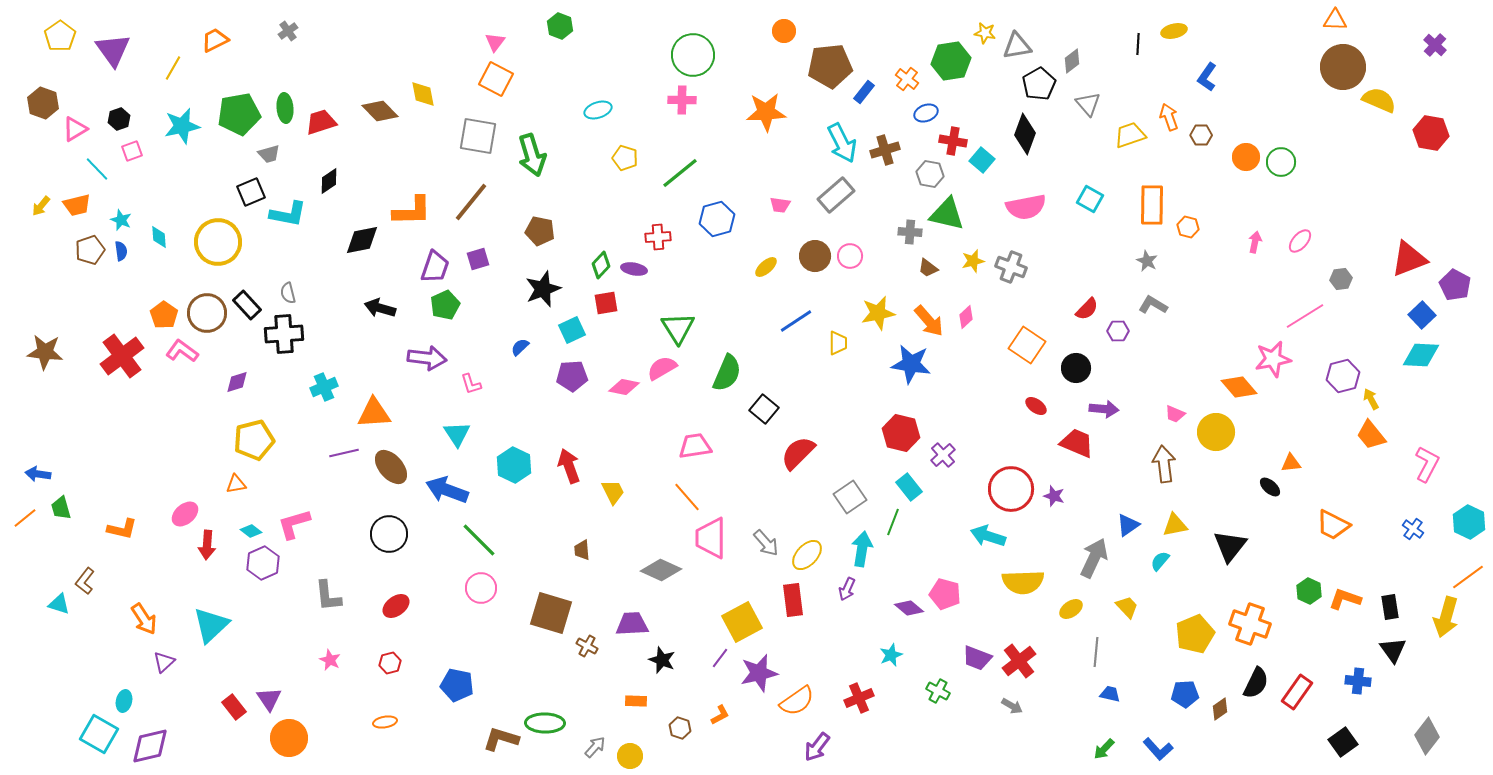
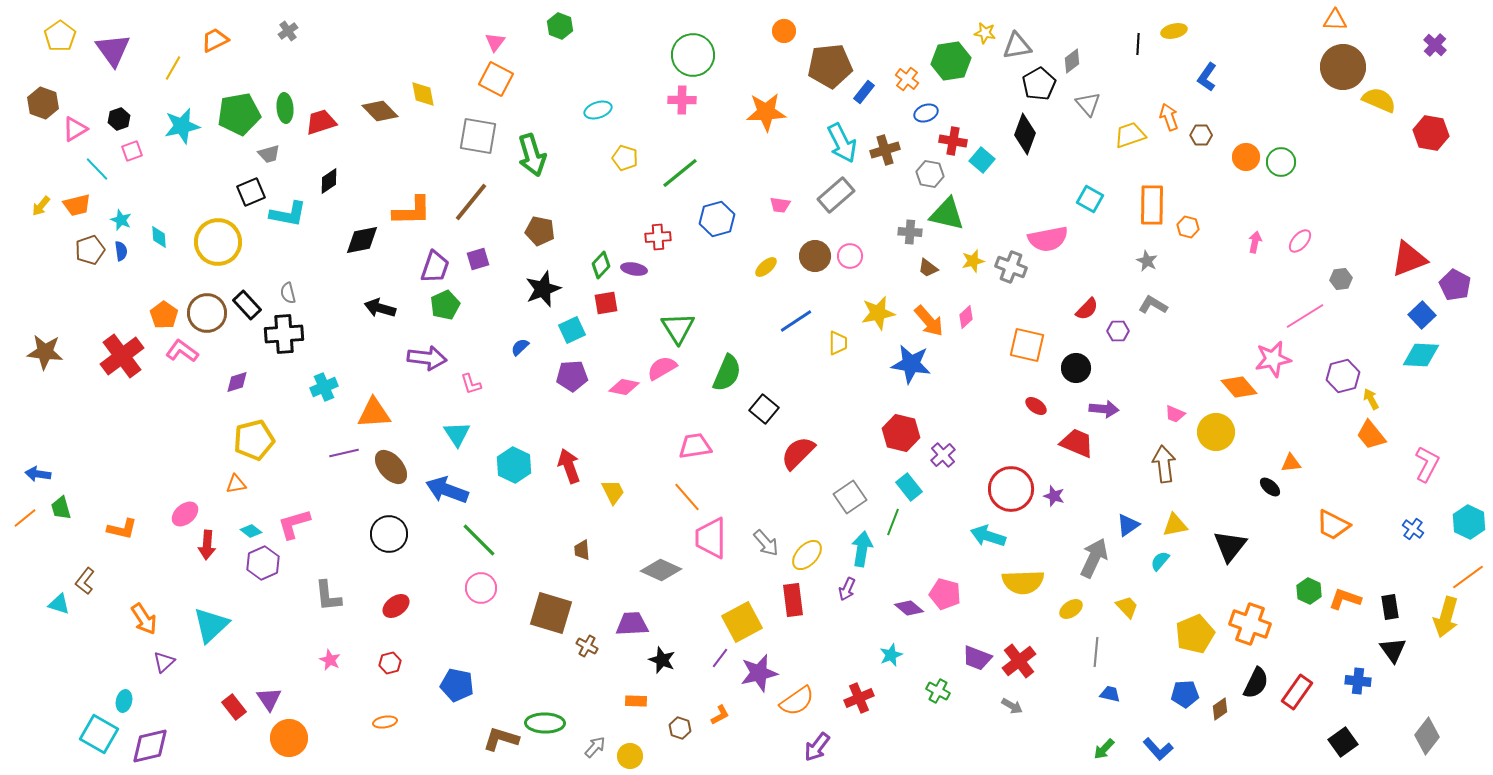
pink semicircle at (1026, 207): moved 22 px right, 32 px down
orange square at (1027, 345): rotated 21 degrees counterclockwise
